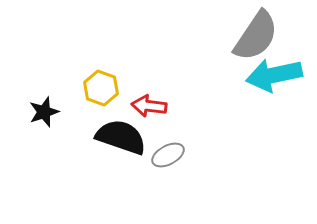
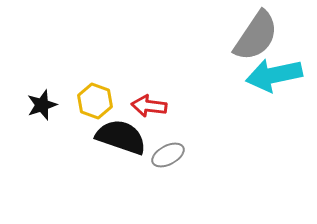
yellow hexagon: moved 6 px left, 13 px down
black star: moved 2 px left, 7 px up
